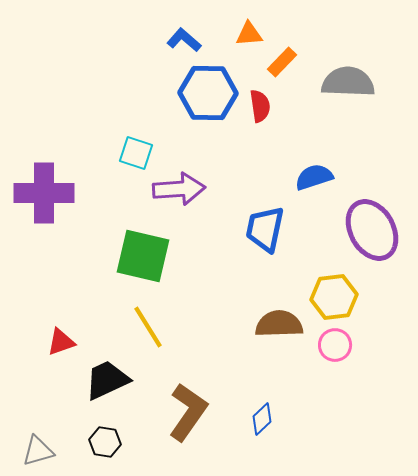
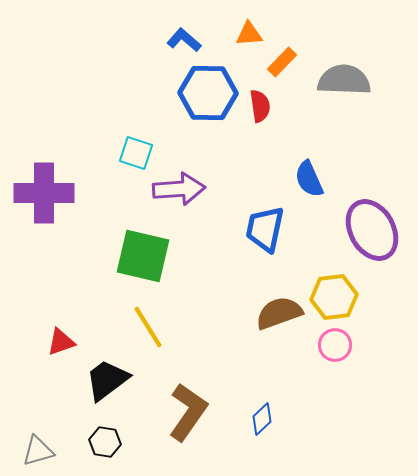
gray semicircle: moved 4 px left, 2 px up
blue semicircle: moved 5 px left, 2 px down; rotated 96 degrees counterclockwise
brown semicircle: moved 11 px up; rotated 18 degrees counterclockwise
black trapezoid: rotated 12 degrees counterclockwise
